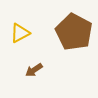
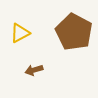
brown arrow: rotated 18 degrees clockwise
